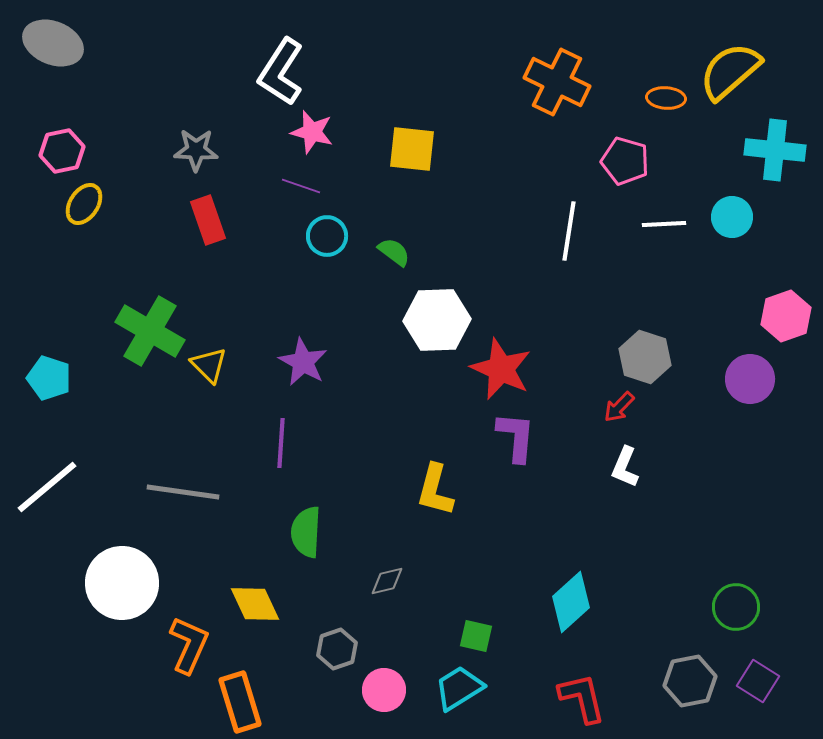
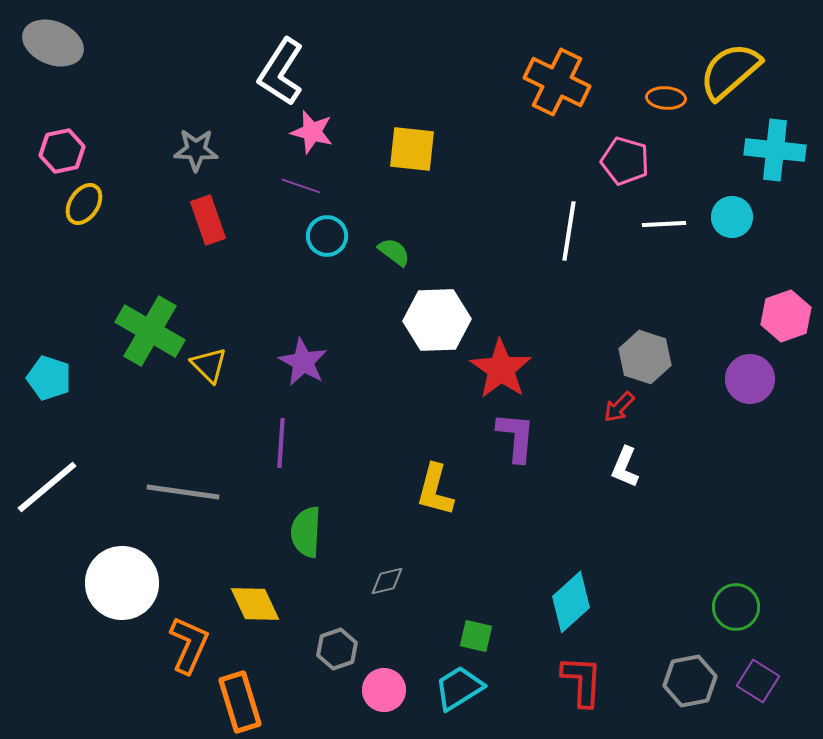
red star at (501, 369): rotated 10 degrees clockwise
red L-shape at (582, 698): moved 17 px up; rotated 16 degrees clockwise
